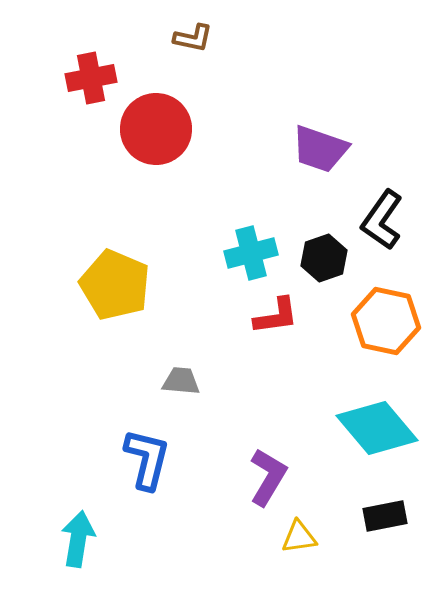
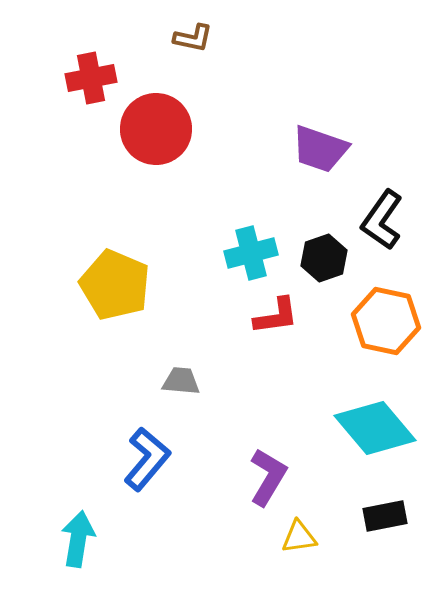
cyan diamond: moved 2 px left
blue L-shape: rotated 26 degrees clockwise
